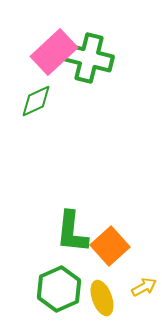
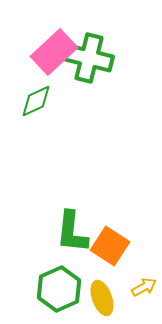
orange square: rotated 15 degrees counterclockwise
